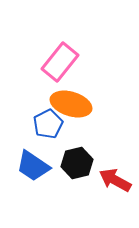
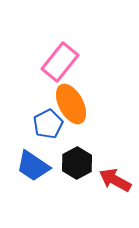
orange ellipse: rotated 45 degrees clockwise
black hexagon: rotated 16 degrees counterclockwise
